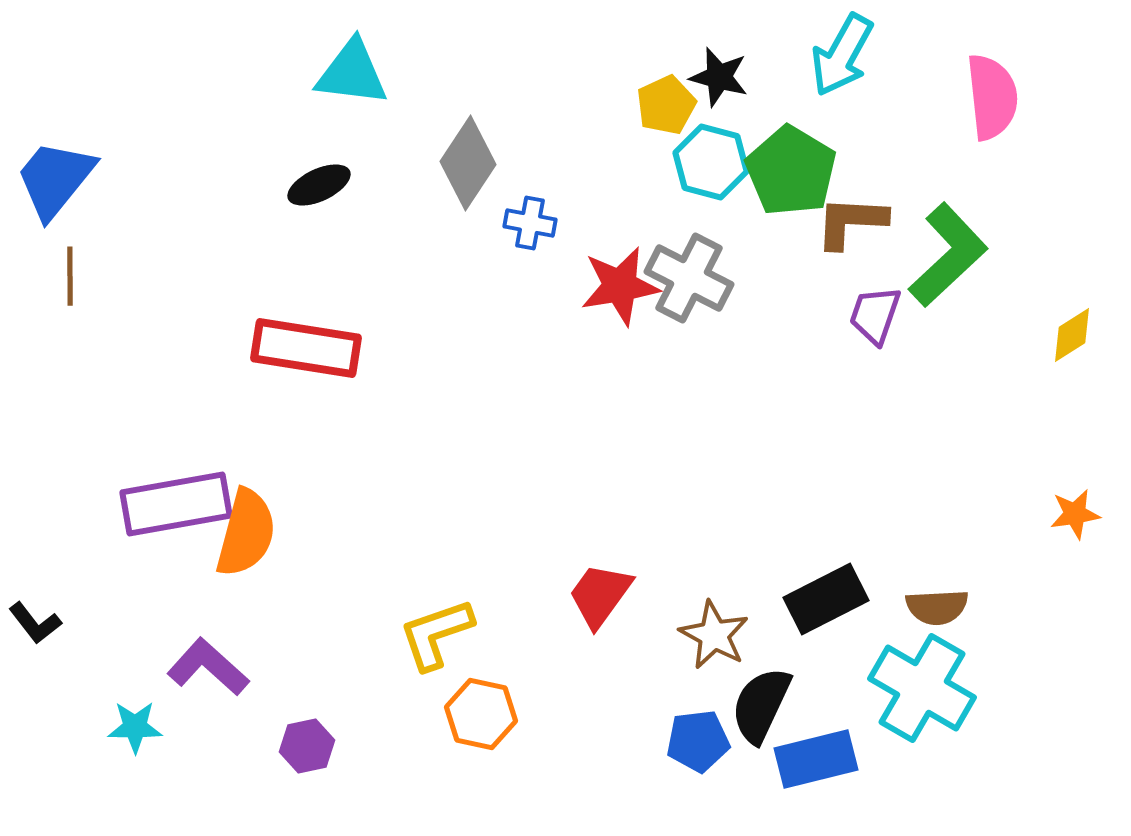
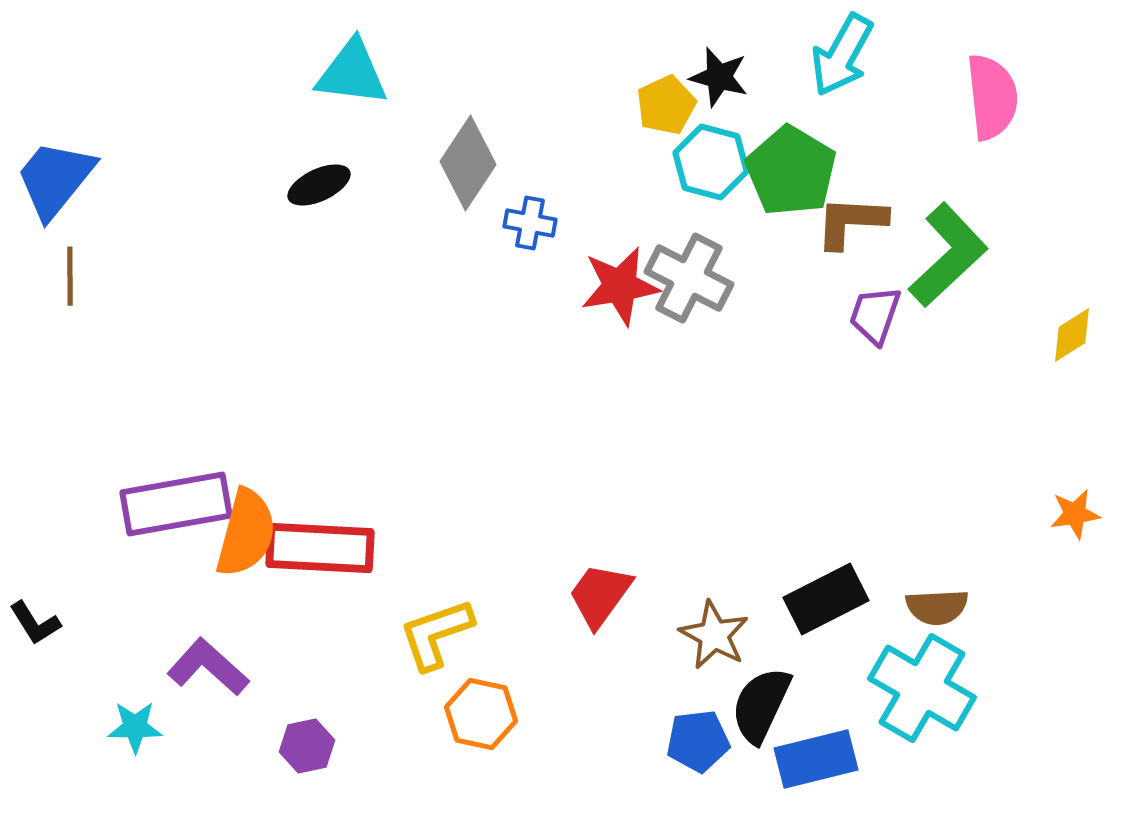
red rectangle: moved 14 px right, 200 px down; rotated 6 degrees counterclockwise
black L-shape: rotated 6 degrees clockwise
